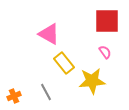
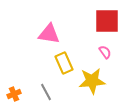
pink triangle: rotated 20 degrees counterclockwise
yellow rectangle: rotated 15 degrees clockwise
orange cross: moved 2 px up
